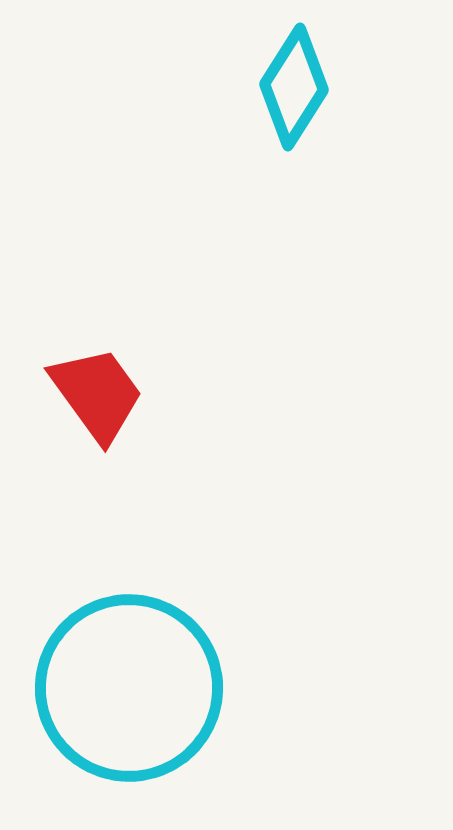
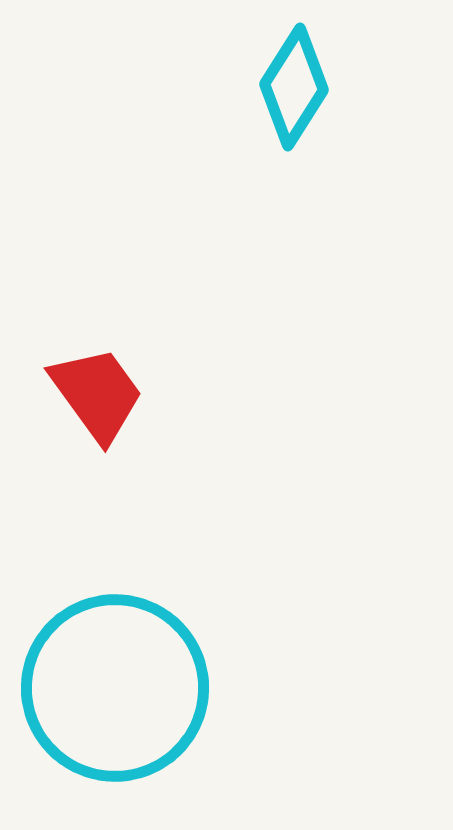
cyan circle: moved 14 px left
